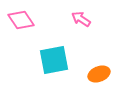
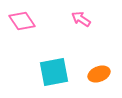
pink diamond: moved 1 px right, 1 px down
cyan square: moved 12 px down
